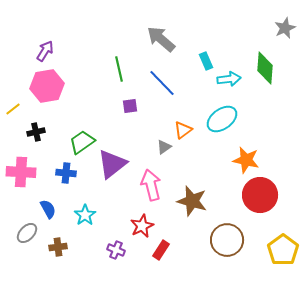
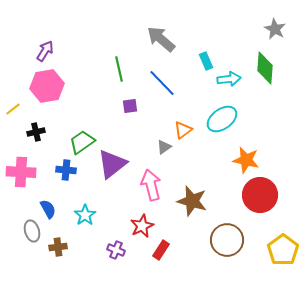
gray star: moved 10 px left, 1 px down; rotated 20 degrees counterclockwise
blue cross: moved 3 px up
gray ellipse: moved 5 px right, 2 px up; rotated 60 degrees counterclockwise
